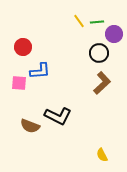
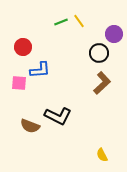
green line: moved 36 px left; rotated 16 degrees counterclockwise
blue L-shape: moved 1 px up
